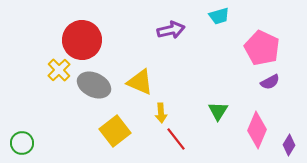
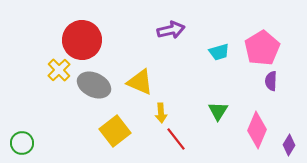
cyan trapezoid: moved 36 px down
pink pentagon: rotated 16 degrees clockwise
purple semicircle: moved 1 px right, 1 px up; rotated 120 degrees clockwise
